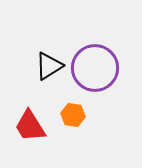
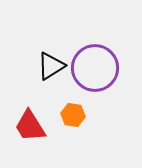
black triangle: moved 2 px right
